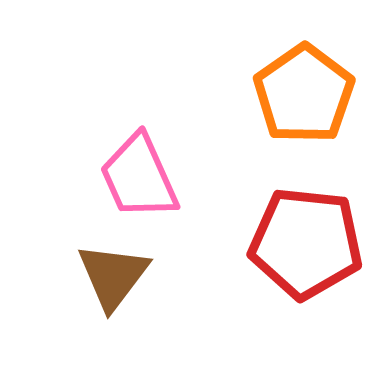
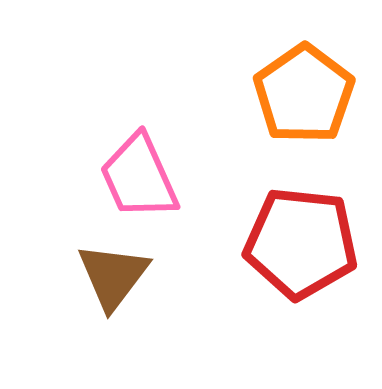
red pentagon: moved 5 px left
